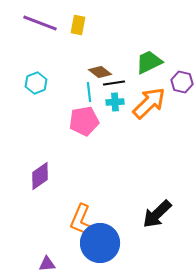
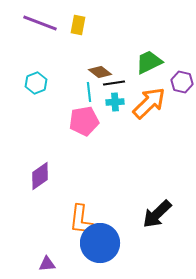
orange L-shape: rotated 16 degrees counterclockwise
